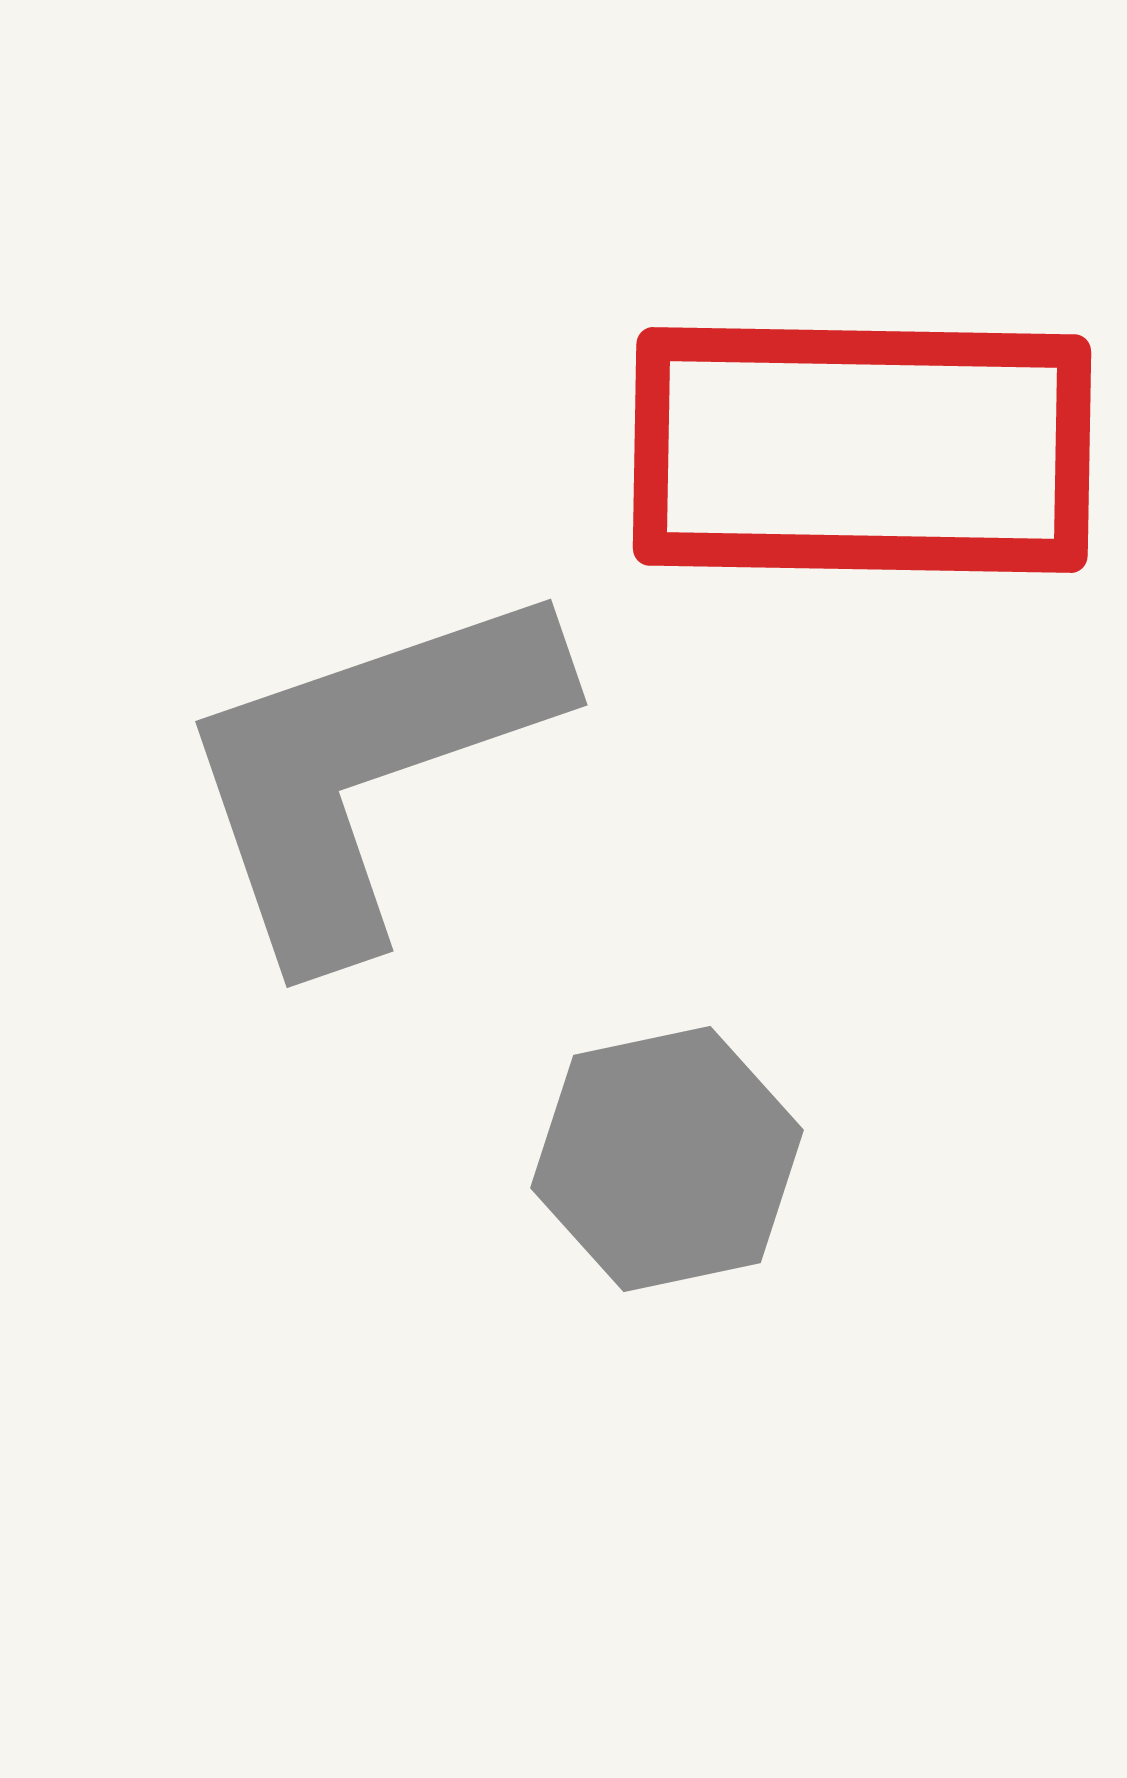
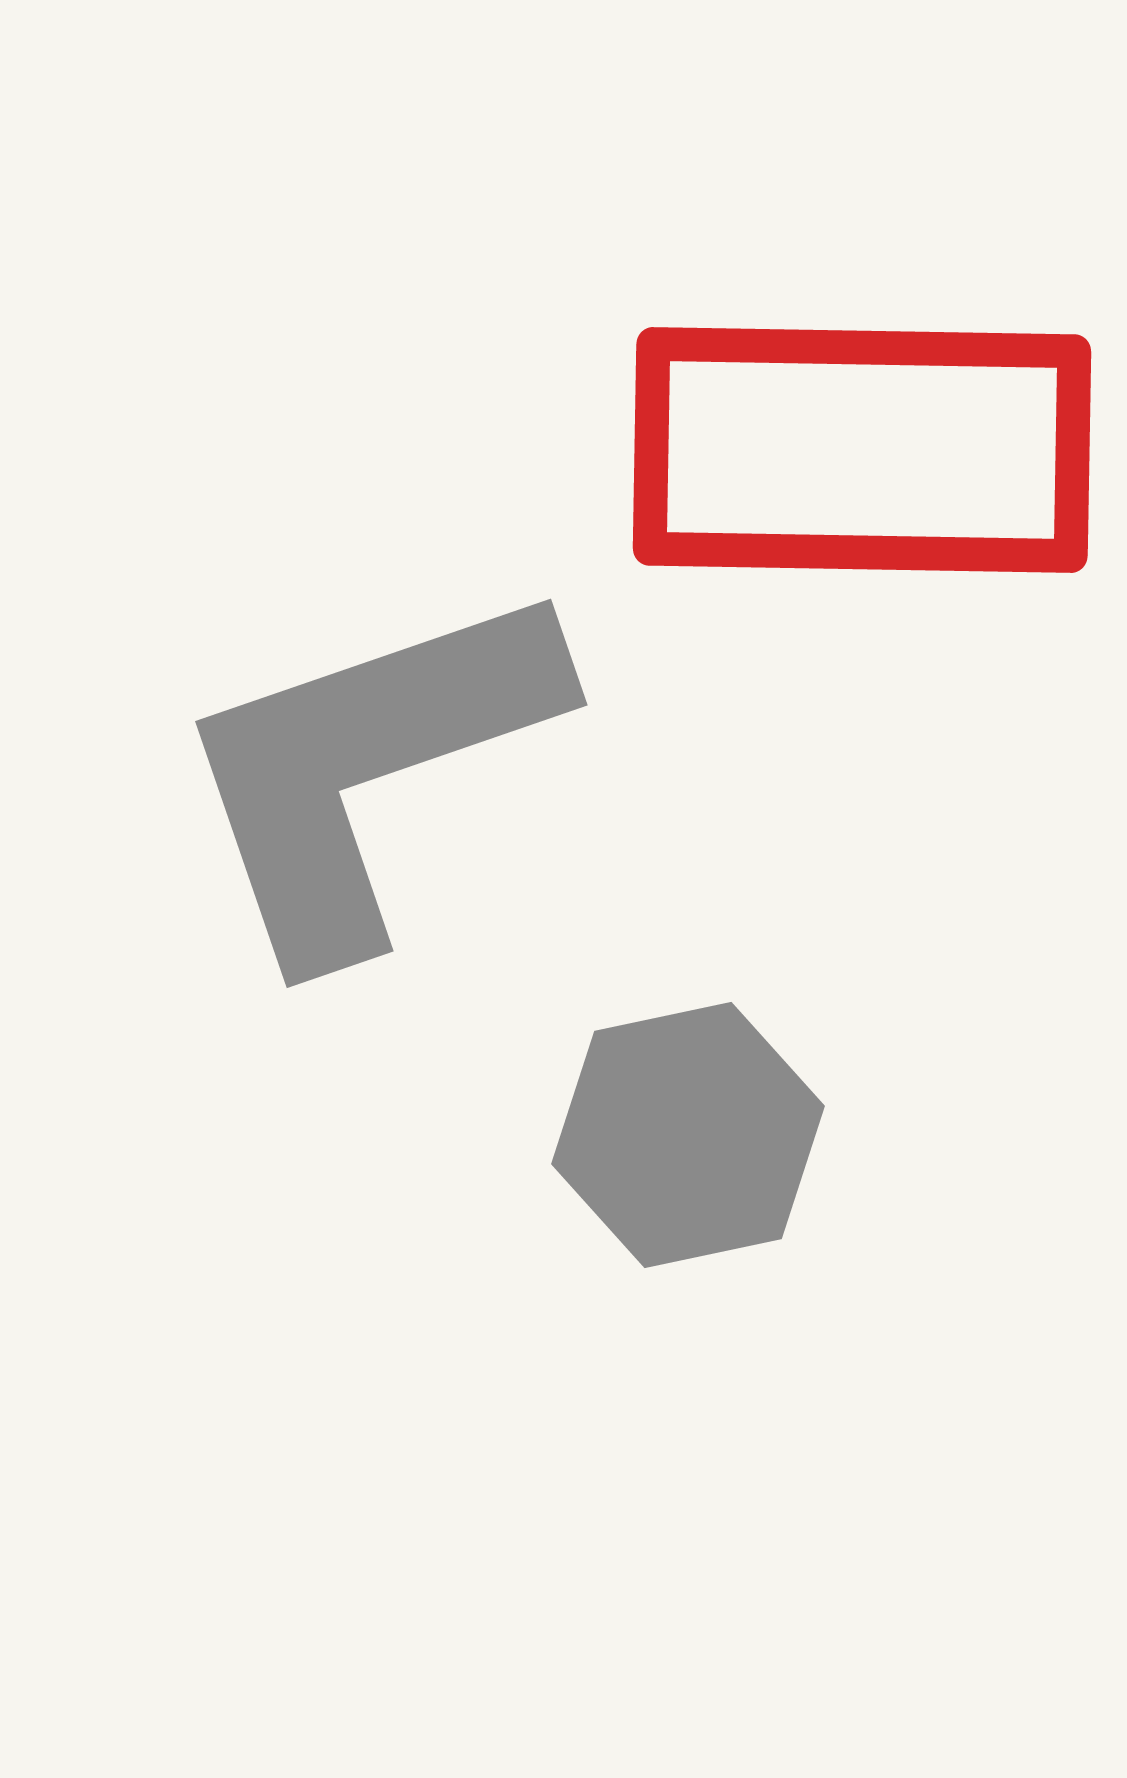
gray hexagon: moved 21 px right, 24 px up
